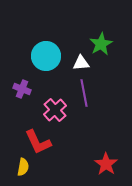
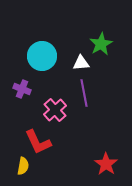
cyan circle: moved 4 px left
yellow semicircle: moved 1 px up
